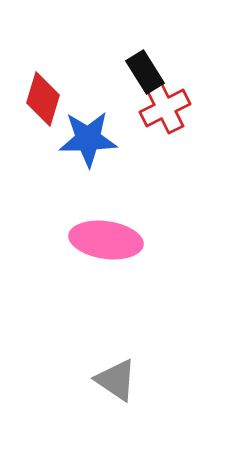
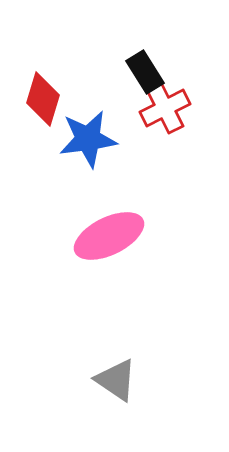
blue star: rotated 6 degrees counterclockwise
pink ellipse: moved 3 px right, 4 px up; rotated 34 degrees counterclockwise
